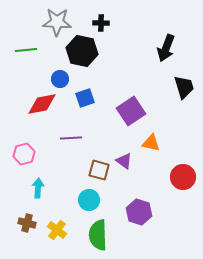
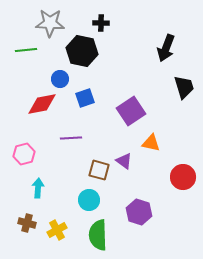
gray star: moved 7 px left, 1 px down
yellow cross: rotated 24 degrees clockwise
